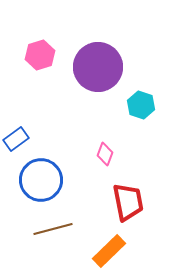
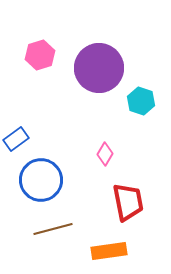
purple circle: moved 1 px right, 1 px down
cyan hexagon: moved 4 px up
pink diamond: rotated 10 degrees clockwise
orange rectangle: rotated 36 degrees clockwise
